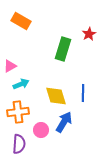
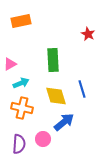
orange rectangle: rotated 42 degrees counterclockwise
red star: moved 1 px left; rotated 16 degrees counterclockwise
green rectangle: moved 10 px left, 11 px down; rotated 20 degrees counterclockwise
pink triangle: moved 2 px up
cyan arrow: moved 1 px up
blue line: moved 1 px left, 4 px up; rotated 18 degrees counterclockwise
orange cross: moved 4 px right, 4 px up; rotated 20 degrees clockwise
blue arrow: rotated 20 degrees clockwise
pink circle: moved 2 px right, 9 px down
